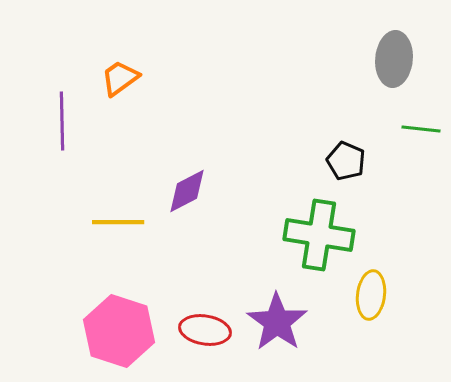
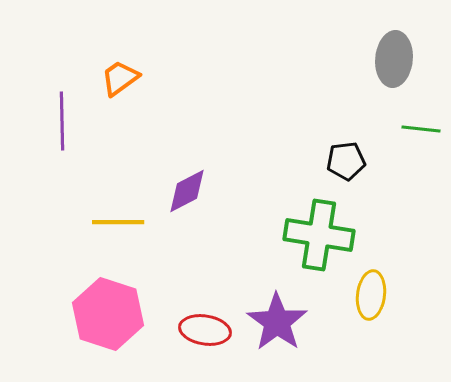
black pentagon: rotated 30 degrees counterclockwise
pink hexagon: moved 11 px left, 17 px up
